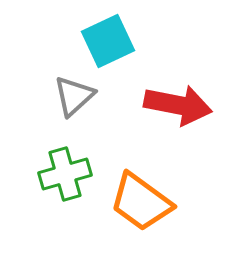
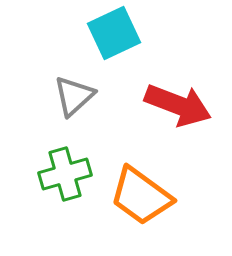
cyan square: moved 6 px right, 8 px up
red arrow: rotated 10 degrees clockwise
orange trapezoid: moved 6 px up
